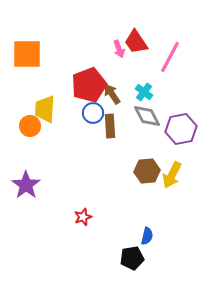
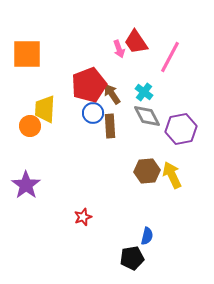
yellow arrow: rotated 128 degrees clockwise
